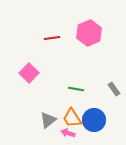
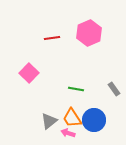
gray triangle: moved 1 px right, 1 px down
